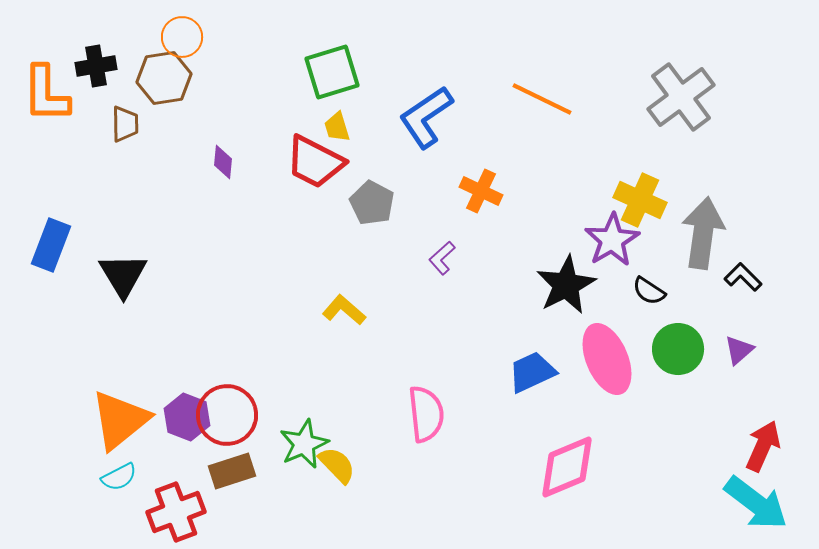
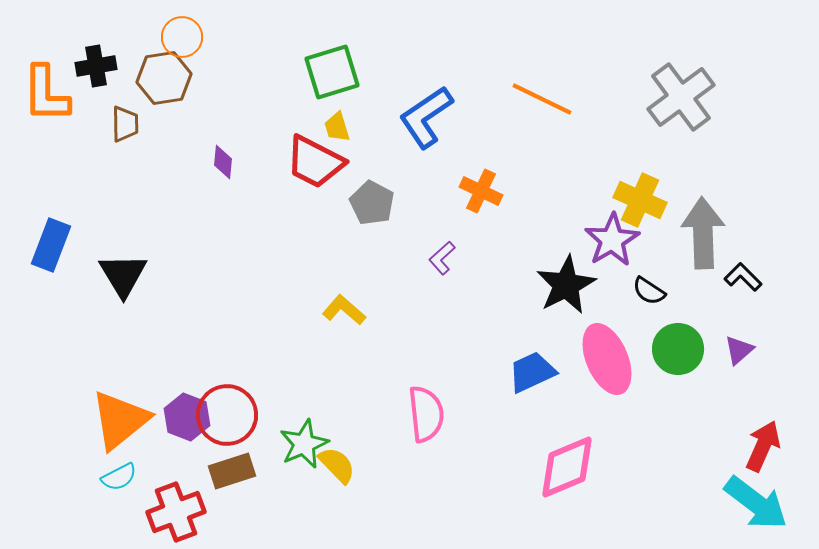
gray arrow: rotated 10 degrees counterclockwise
